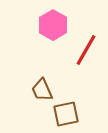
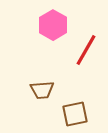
brown trapezoid: rotated 70 degrees counterclockwise
brown square: moved 9 px right
